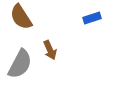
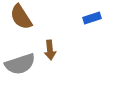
brown arrow: rotated 18 degrees clockwise
gray semicircle: rotated 44 degrees clockwise
